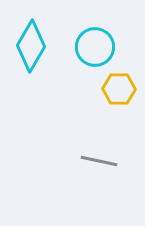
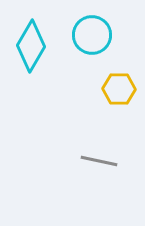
cyan circle: moved 3 px left, 12 px up
